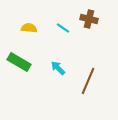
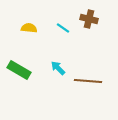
green rectangle: moved 8 px down
brown line: rotated 72 degrees clockwise
